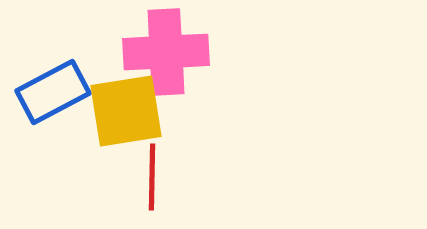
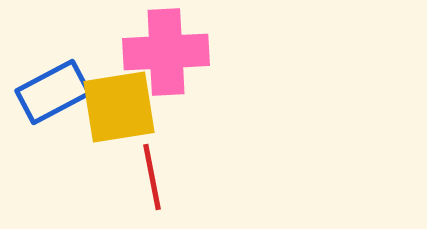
yellow square: moved 7 px left, 4 px up
red line: rotated 12 degrees counterclockwise
